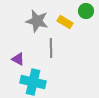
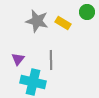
green circle: moved 1 px right, 1 px down
yellow rectangle: moved 2 px left, 1 px down
gray line: moved 12 px down
purple triangle: rotated 40 degrees clockwise
